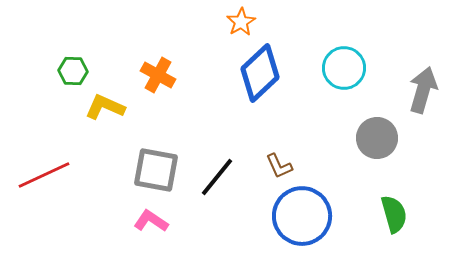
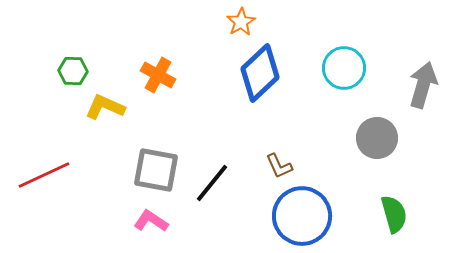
gray arrow: moved 5 px up
black line: moved 5 px left, 6 px down
